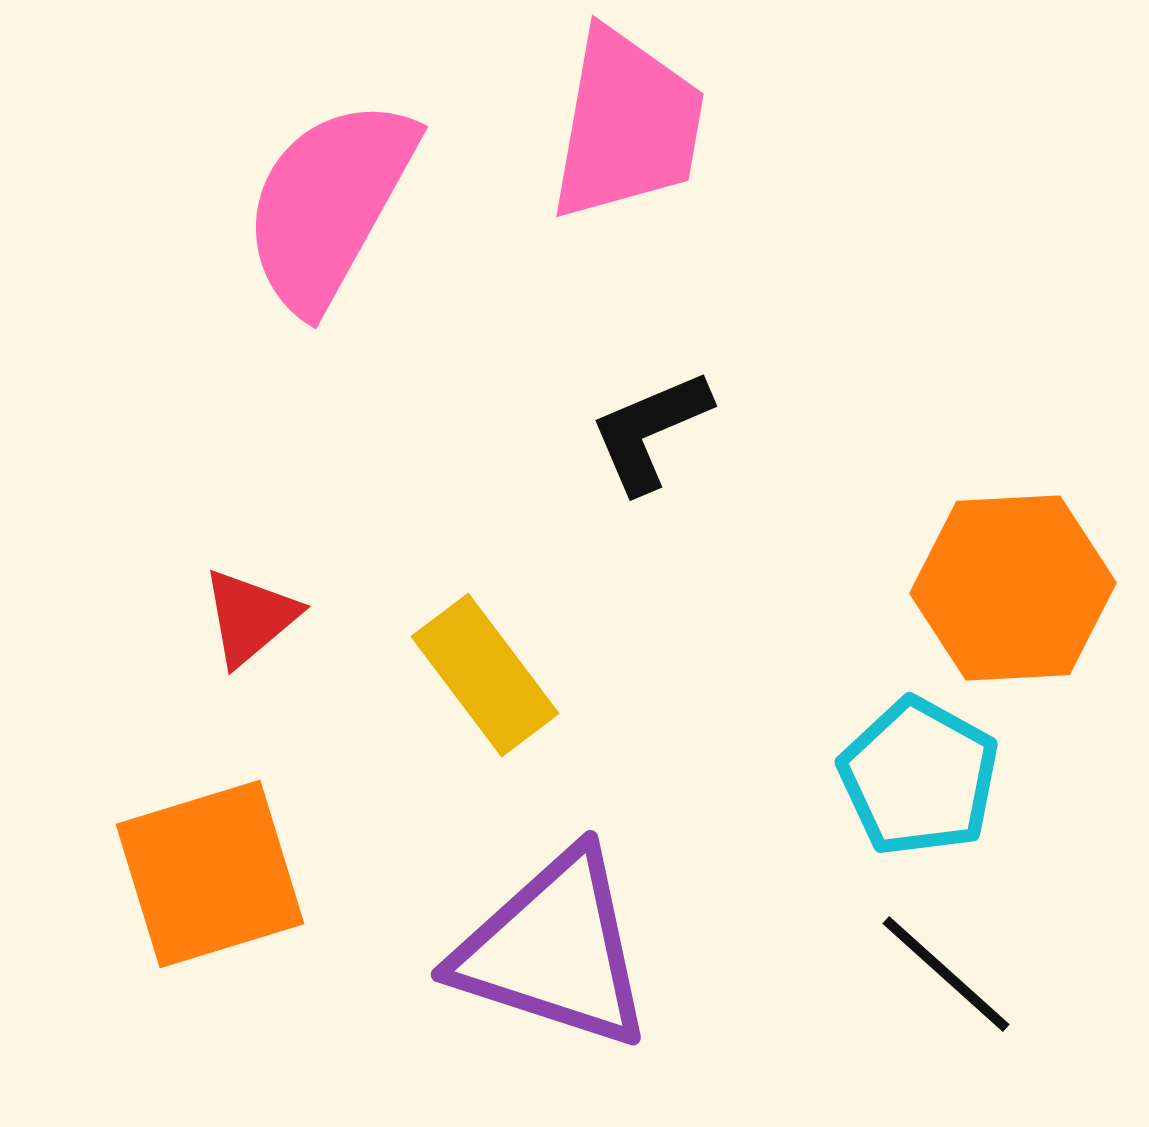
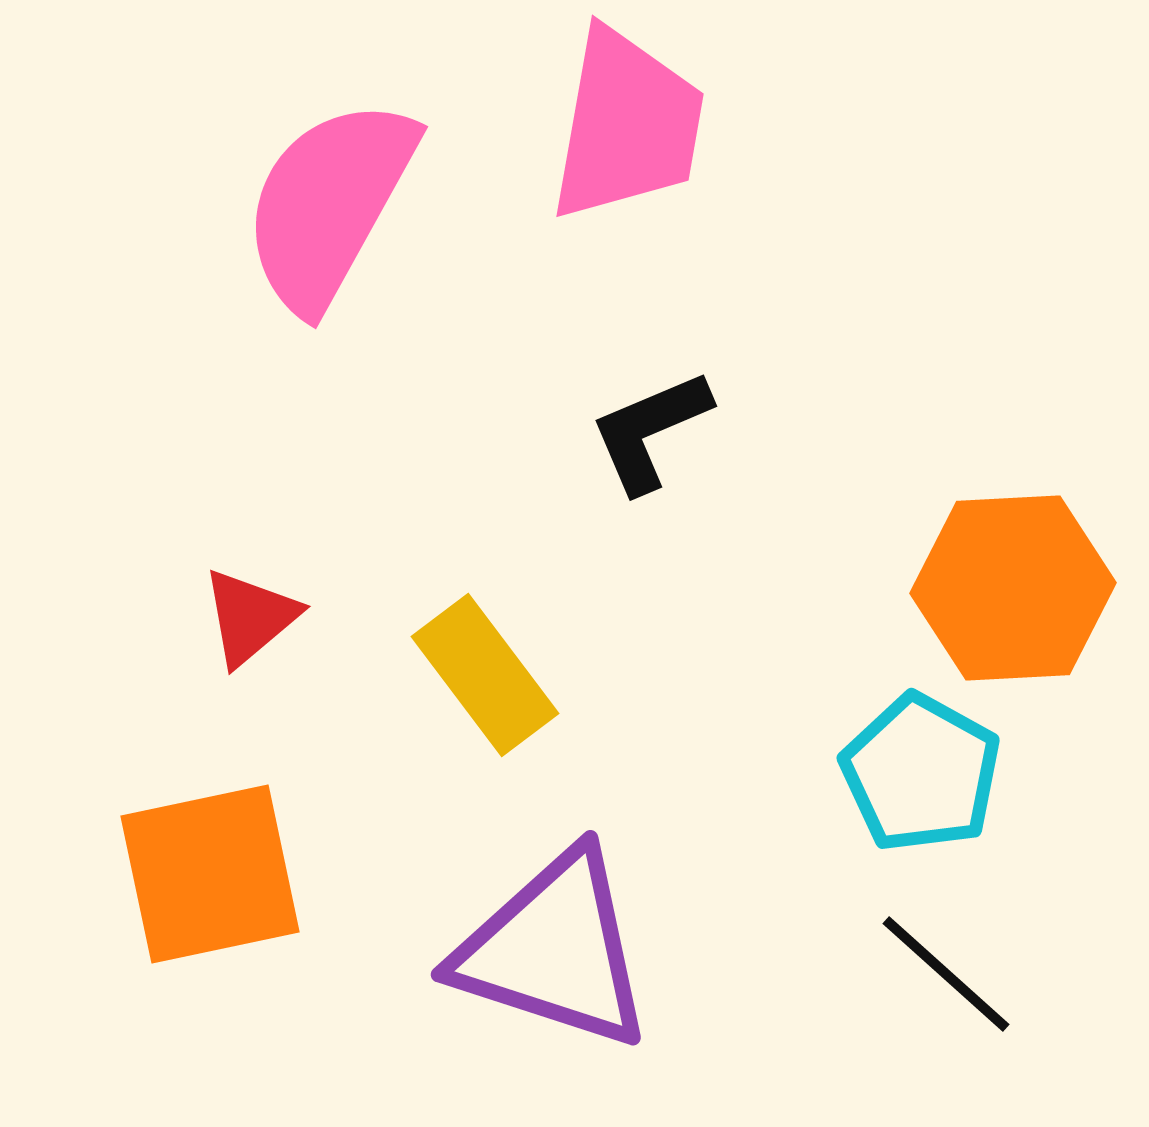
cyan pentagon: moved 2 px right, 4 px up
orange square: rotated 5 degrees clockwise
